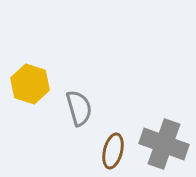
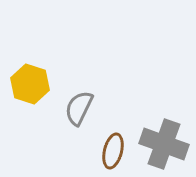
gray semicircle: rotated 138 degrees counterclockwise
